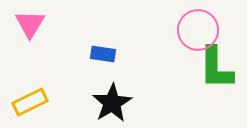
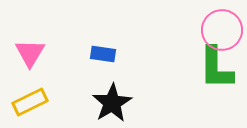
pink triangle: moved 29 px down
pink circle: moved 24 px right
